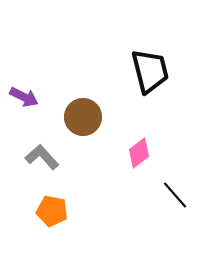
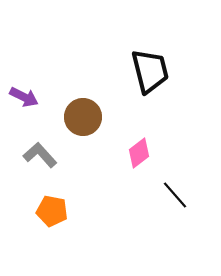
gray L-shape: moved 2 px left, 2 px up
